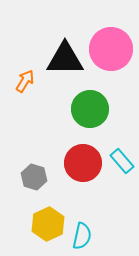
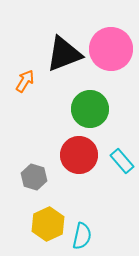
black triangle: moved 1 px left, 5 px up; rotated 21 degrees counterclockwise
red circle: moved 4 px left, 8 px up
